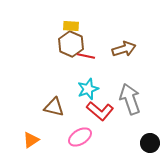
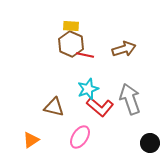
red line: moved 1 px left, 1 px up
red L-shape: moved 4 px up
pink ellipse: rotated 25 degrees counterclockwise
